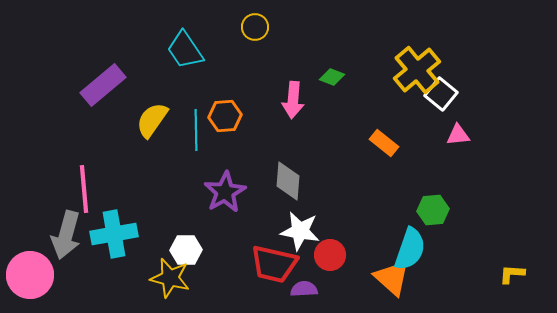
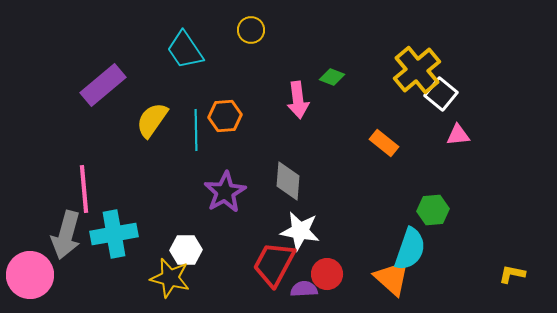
yellow circle: moved 4 px left, 3 px down
pink arrow: moved 5 px right; rotated 12 degrees counterclockwise
red circle: moved 3 px left, 19 px down
red trapezoid: rotated 105 degrees clockwise
yellow L-shape: rotated 8 degrees clockwise
